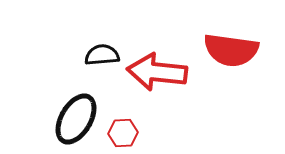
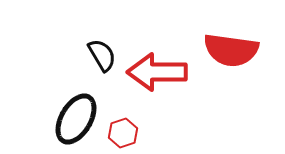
black semicircle: rotated 64 degrees clockwise
red arrow: rotated 6 degrees counterclockwise
red hexagon: rotated 16 degrees counterclockwise
